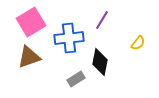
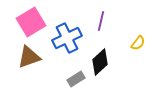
purple line: moved 1 px left, 1 px down; rotated 18 degrees counterclockwise
blue cross: moved 2 px left; rotated 20 degrees counterclockwise
black diamond: rotated 36 degrees clockwise
